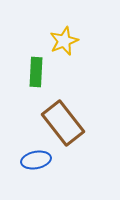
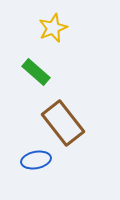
yellow star: moved 11 px left, 13 px up
green rectangle: rotated 52 degrees counterclockwise
